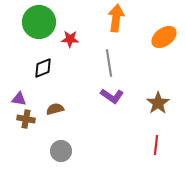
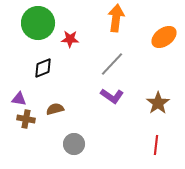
green circle: moved 1 px left, 1 px down
gray line: moved 3 px right, 1 px down; rotated 52 degrees clockwise
gray circle: moved 13 px right, 7 px up
